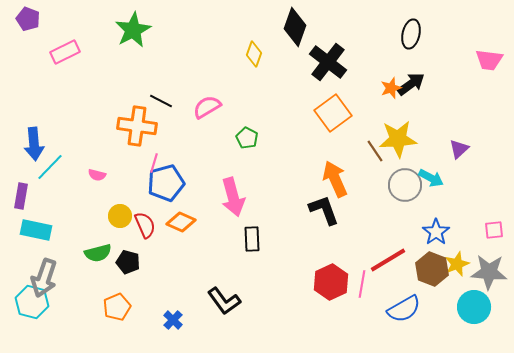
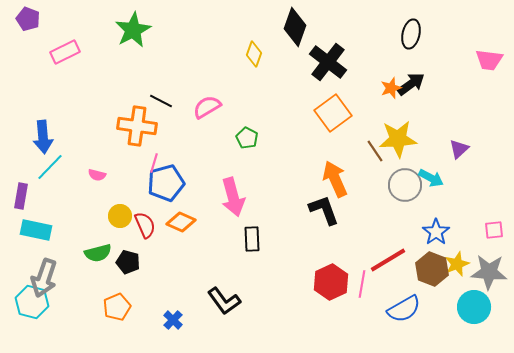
blue arrow at (34, 144): moved 9 px right, 7 px up
